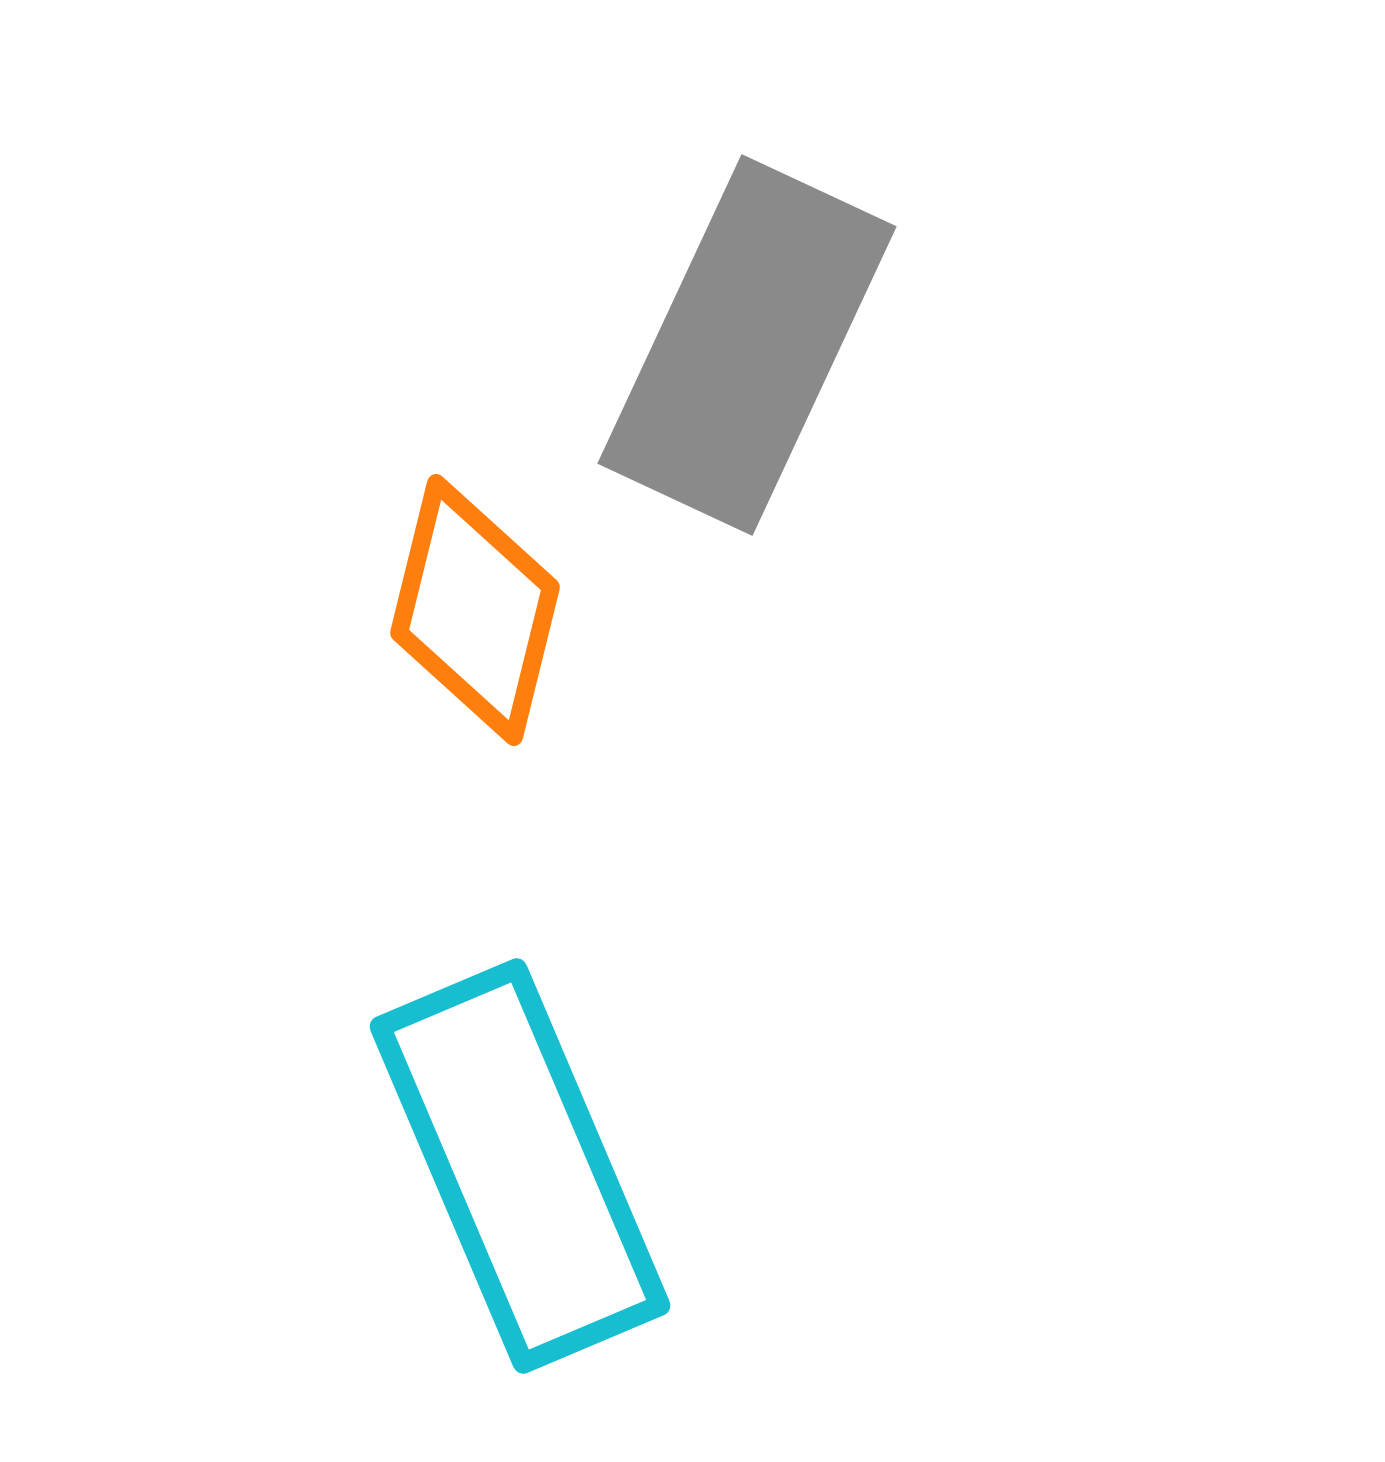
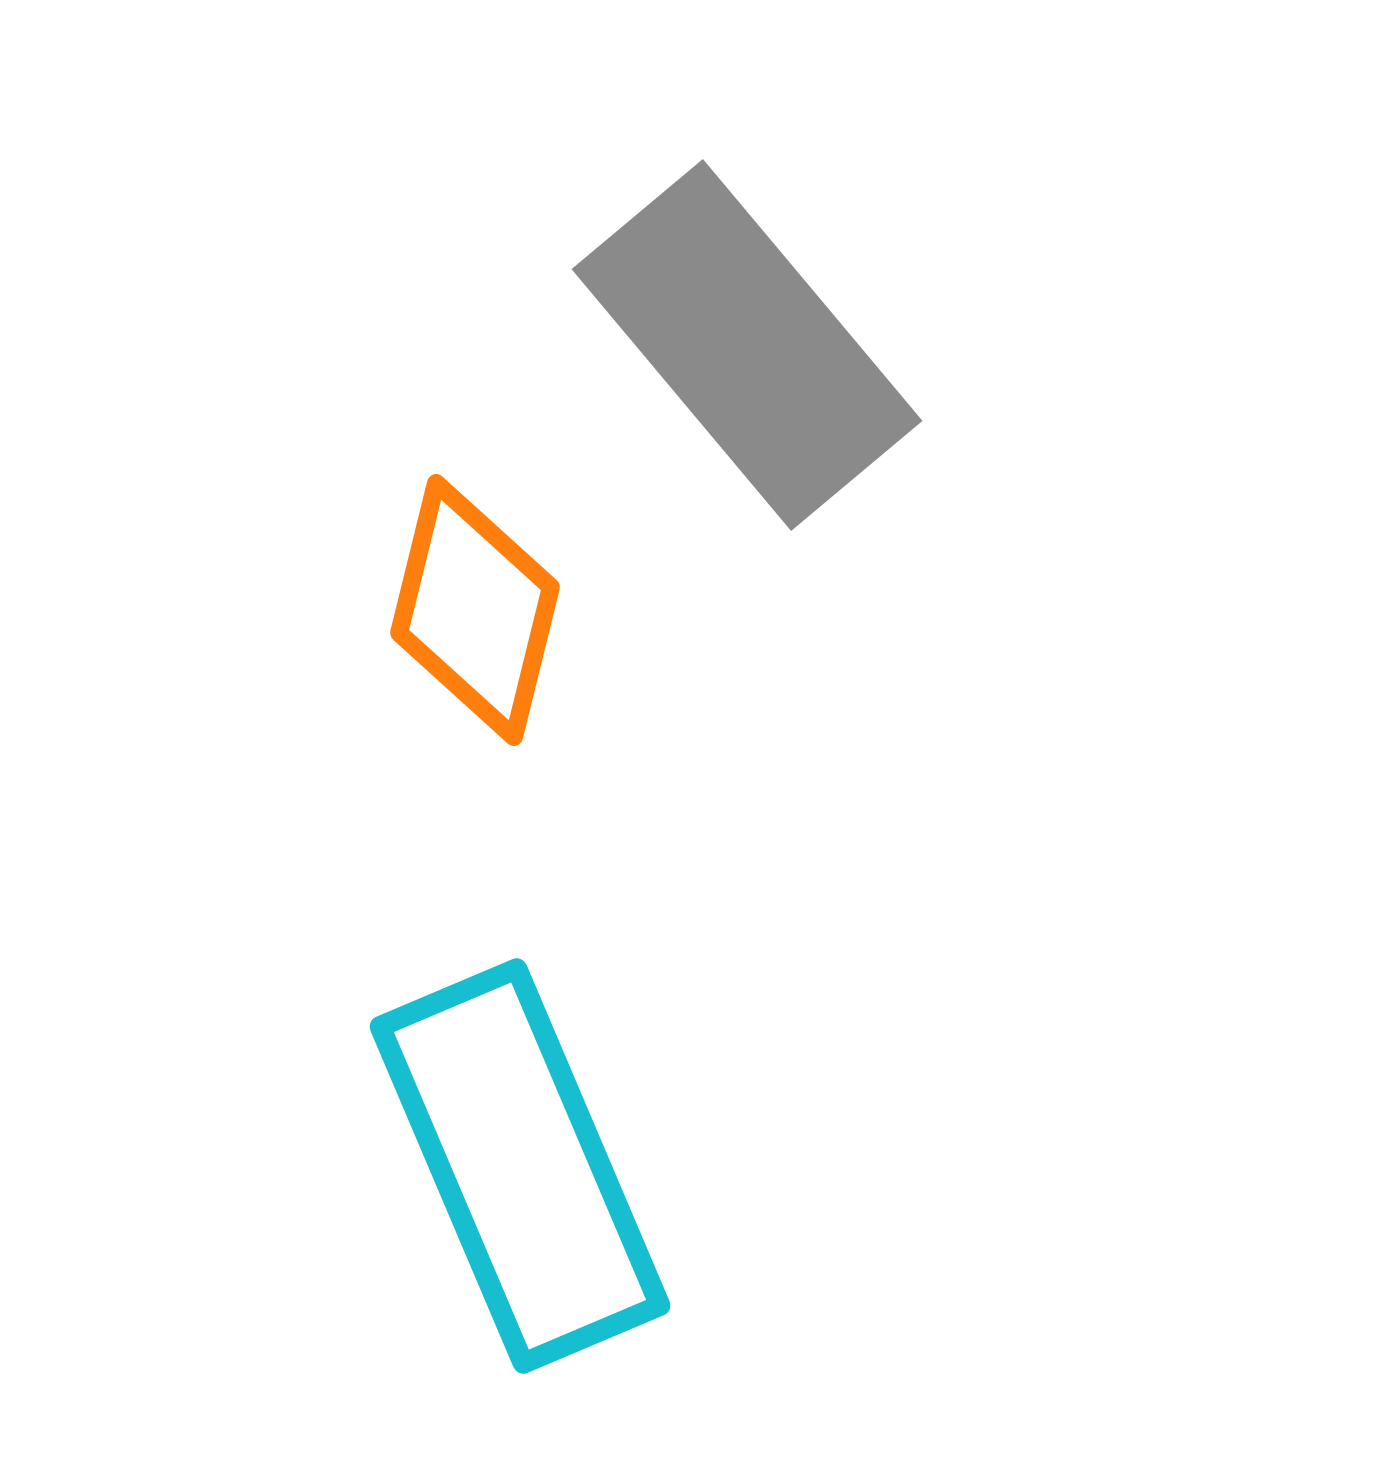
gray rectangle: rotated 65 degrees counterclockwise
